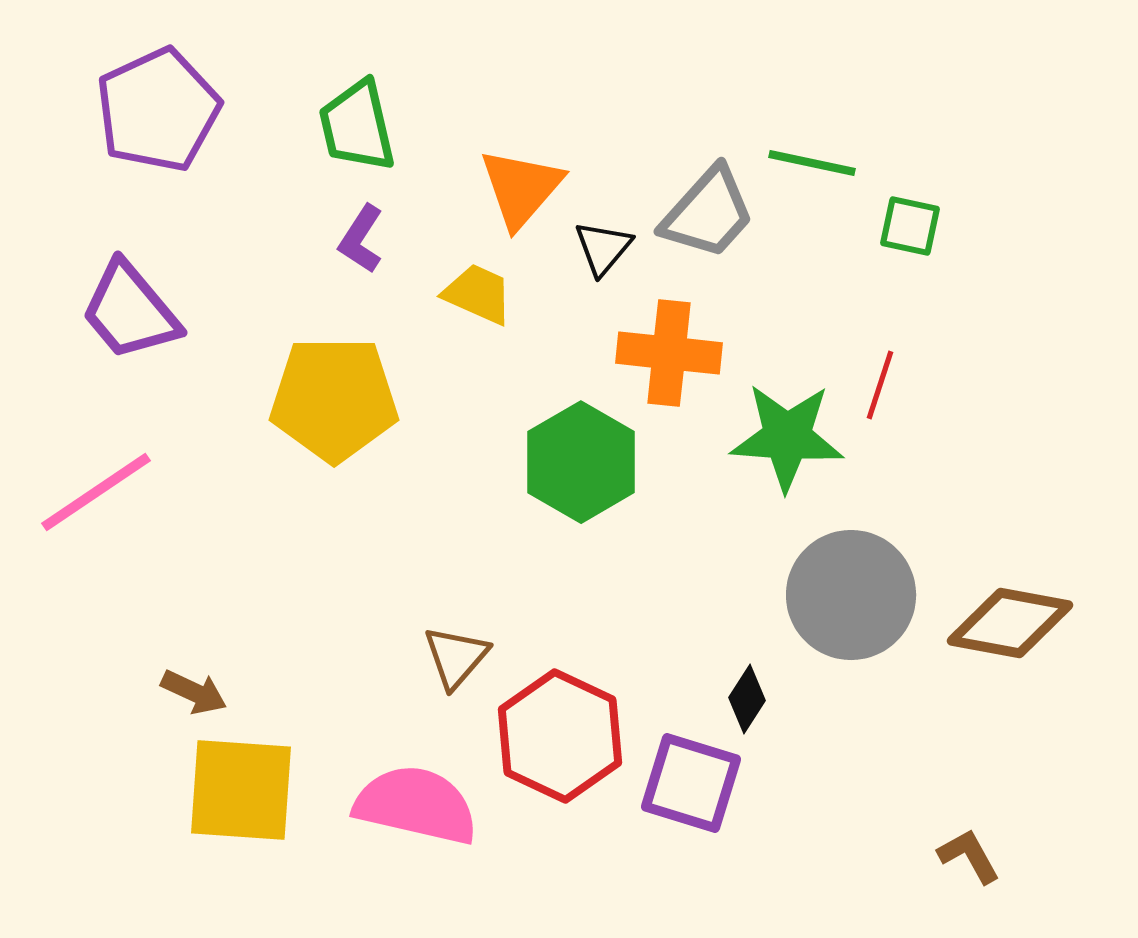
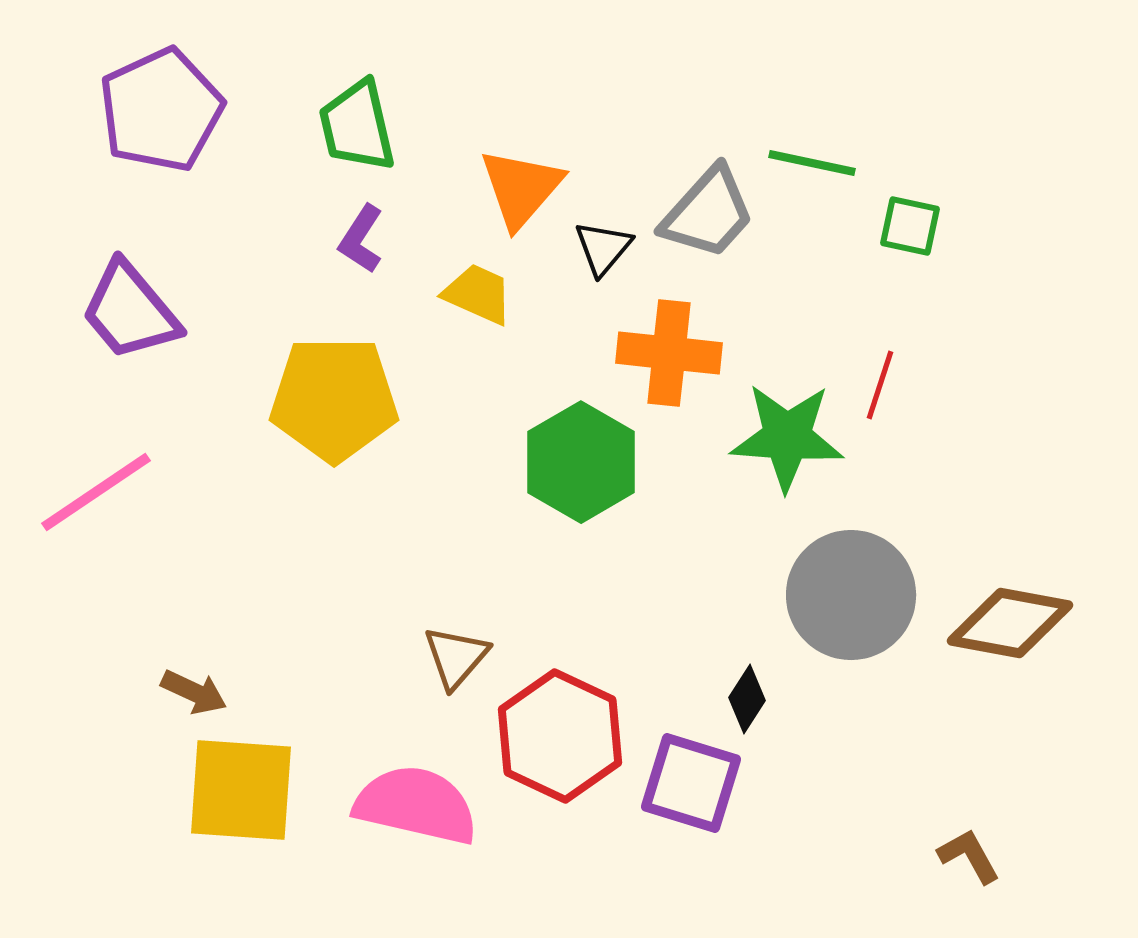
purple pentagon: moved 3 px right
